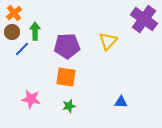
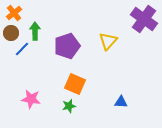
brown circle: moved 1 px left, 1 px down
purple pentagon: rotated 15 degrees counterclockwise
orange square: moved 9 px right, 7 px down; rotated 15 degrees clockwise
